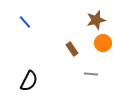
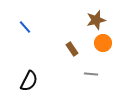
blue line: moved 5 px down
